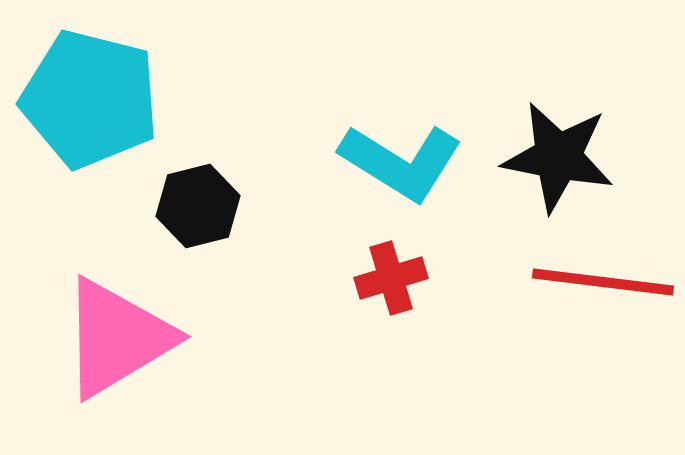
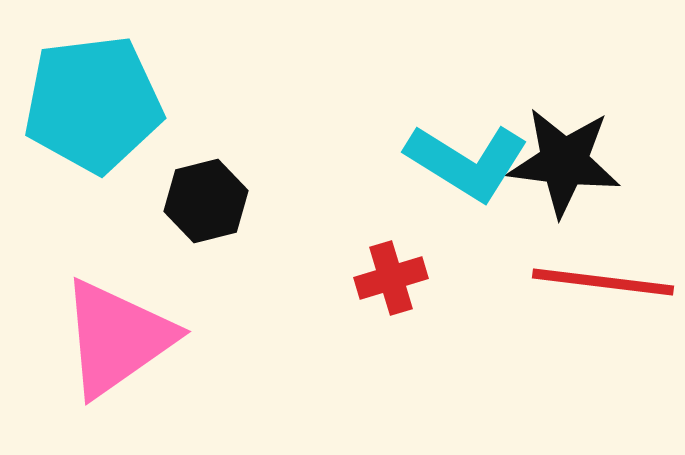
cyan pentagon: moved 3 px right, 5 px down; rotated 21 degrees counterclockwise
black star: moved 6 px right, 5 px down; rotated 4 degrees counterclockwise
cyan L-shape: moved 66 px right
black hexagon: moved 8 px right, 5 px up
pink triangle: rotated 4 degrees counterclockwise
